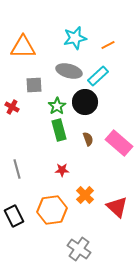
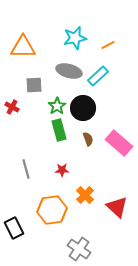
black circle: moved 2 px left, 6 px down
gray line: moved 9 px right
black rectangle: moved 12 px down
